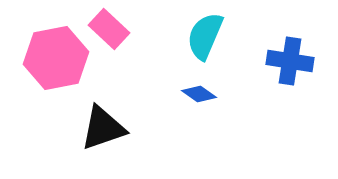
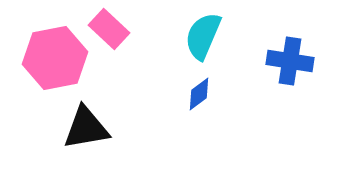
cyan semicircle: moved 2 px left
pink hexagon: moved 1 px left
blue diamond: rotated 72 degrees counterclockwise
black triangle: moved 17 px left; rotated 9 degrees clockwise
